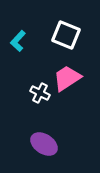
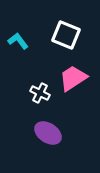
cyan L-shape: rotated 100 degrees clockwise
pink trapezoid: moved 6 px right
purple ellipse: moved 4 px right, 11 px up
